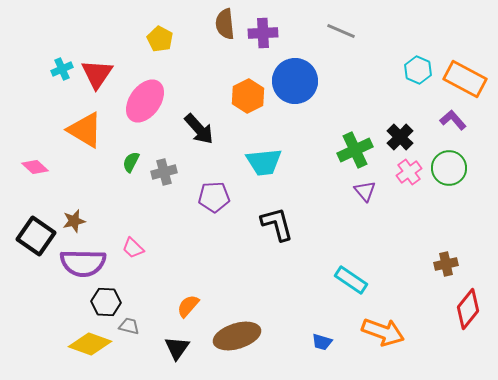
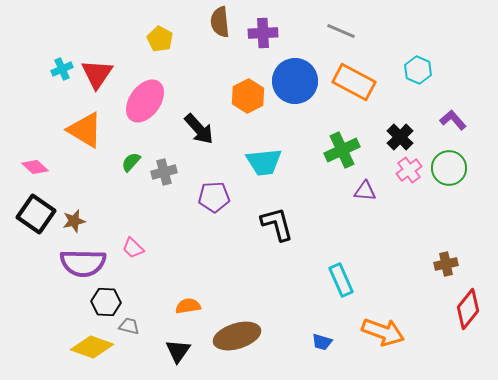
brown semicircle: moved 5 px left, 2 px up
orange rectangle: moved 111 px left, 3 px down
green cross: moved 13 px left
green semicircle: rotated 15 degrees clockwise
pink cross: moved 2 px up
purple triangle: rotated 45 degrees counterclockwise
black square: moved 22 px up
cyan rectangle: moved 10 px left; rotated 32 degrees clockwise
orange semicircle: rotated 40 degrees clockwise
yellow diamond: moved 2 px right, 3 px down
black triangle: moved 1 px right, 3 px down
